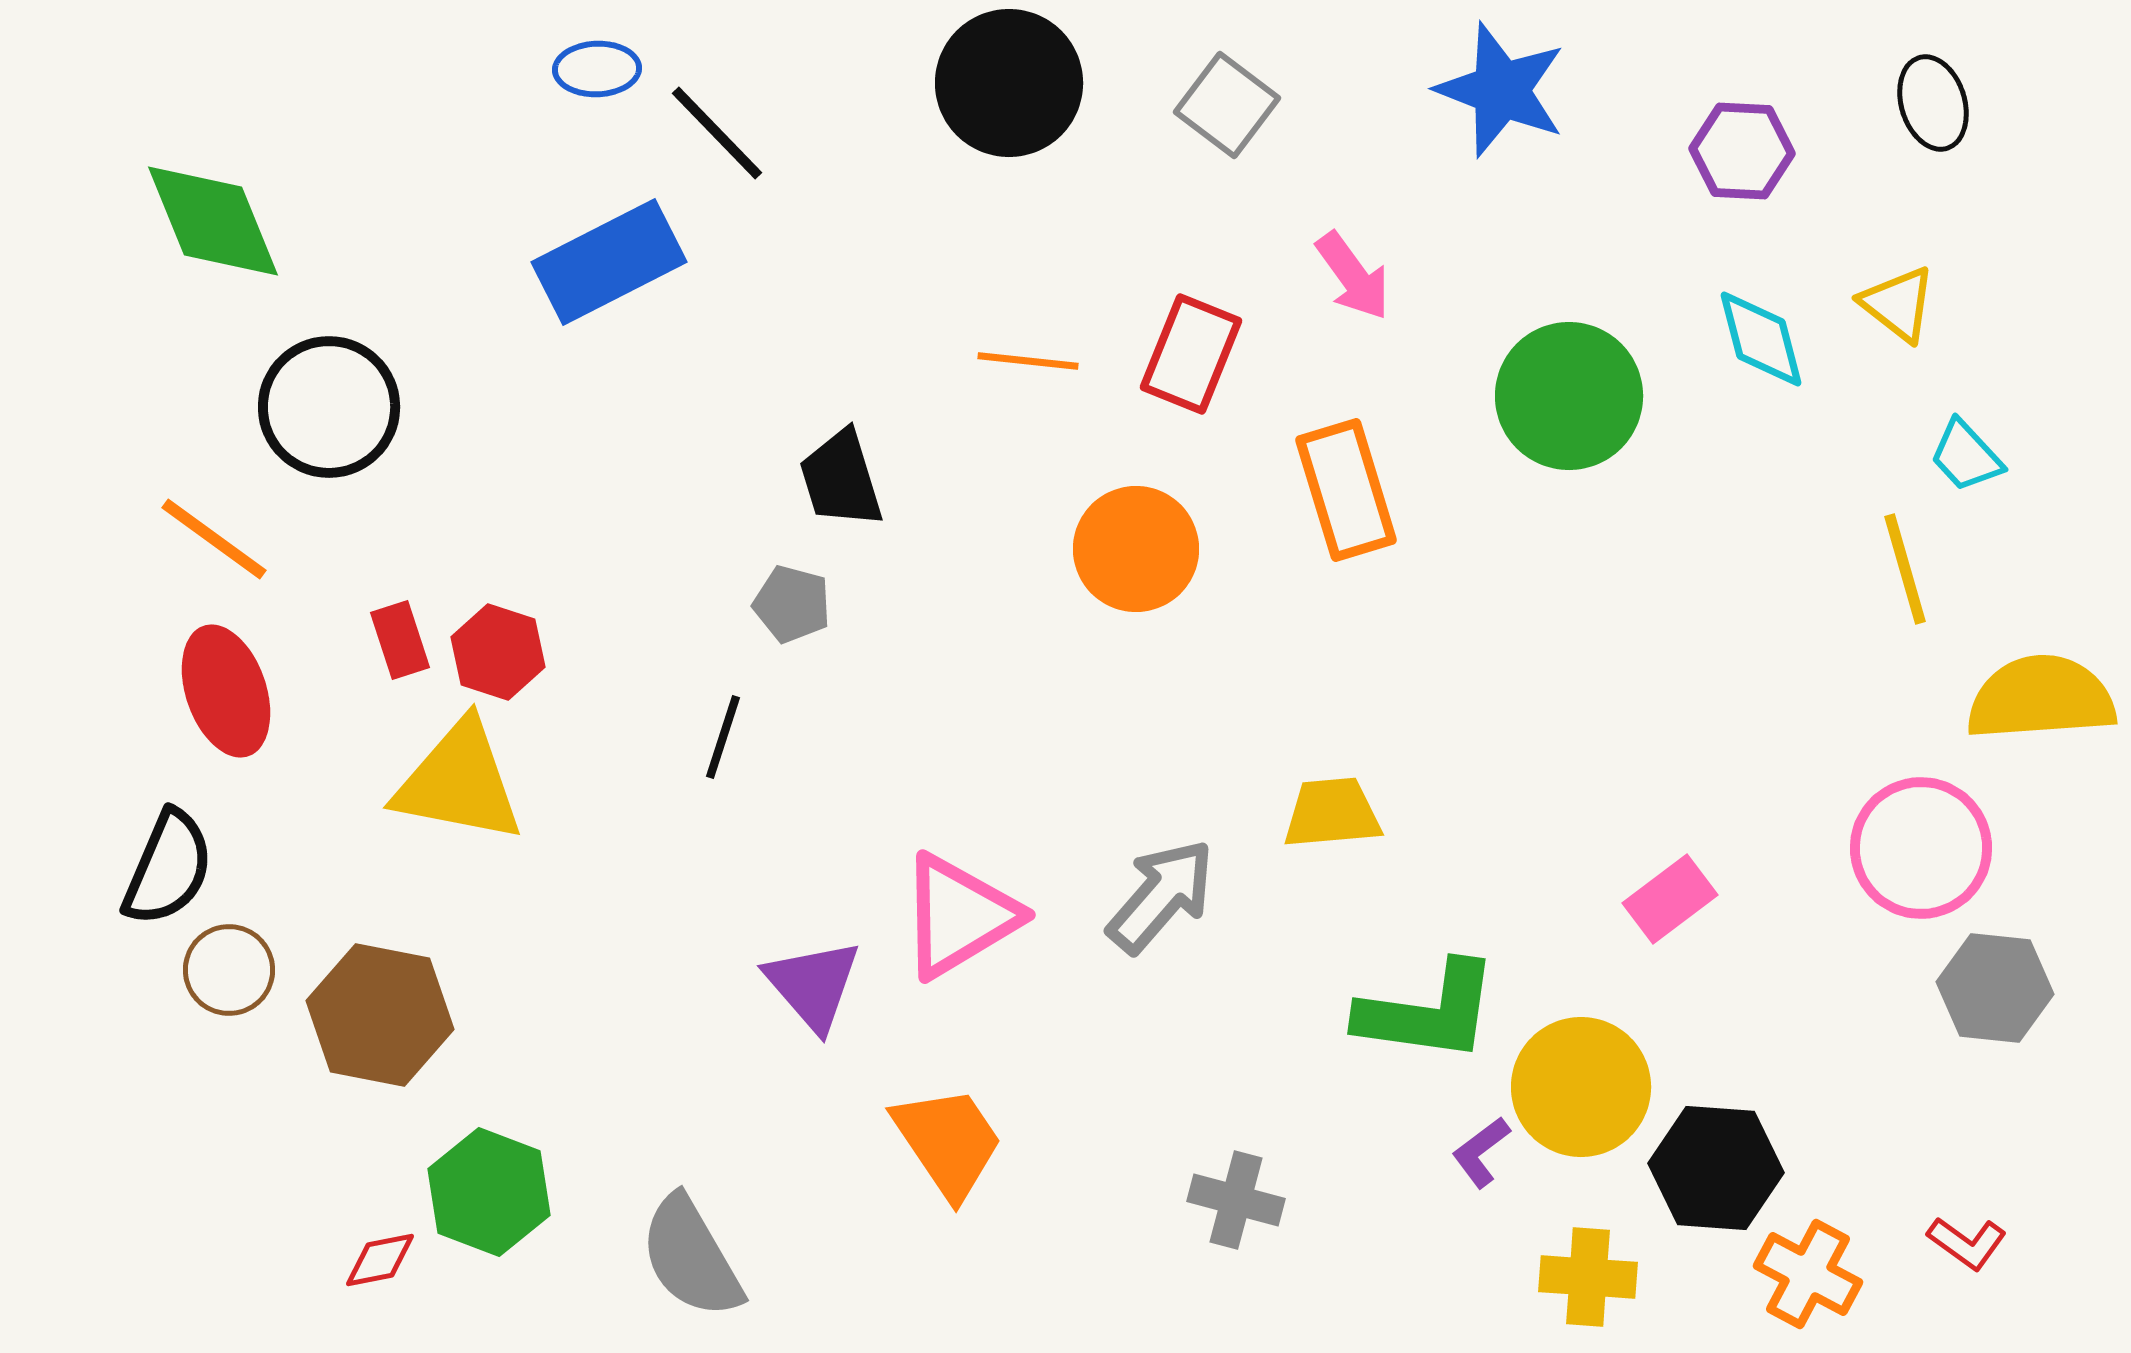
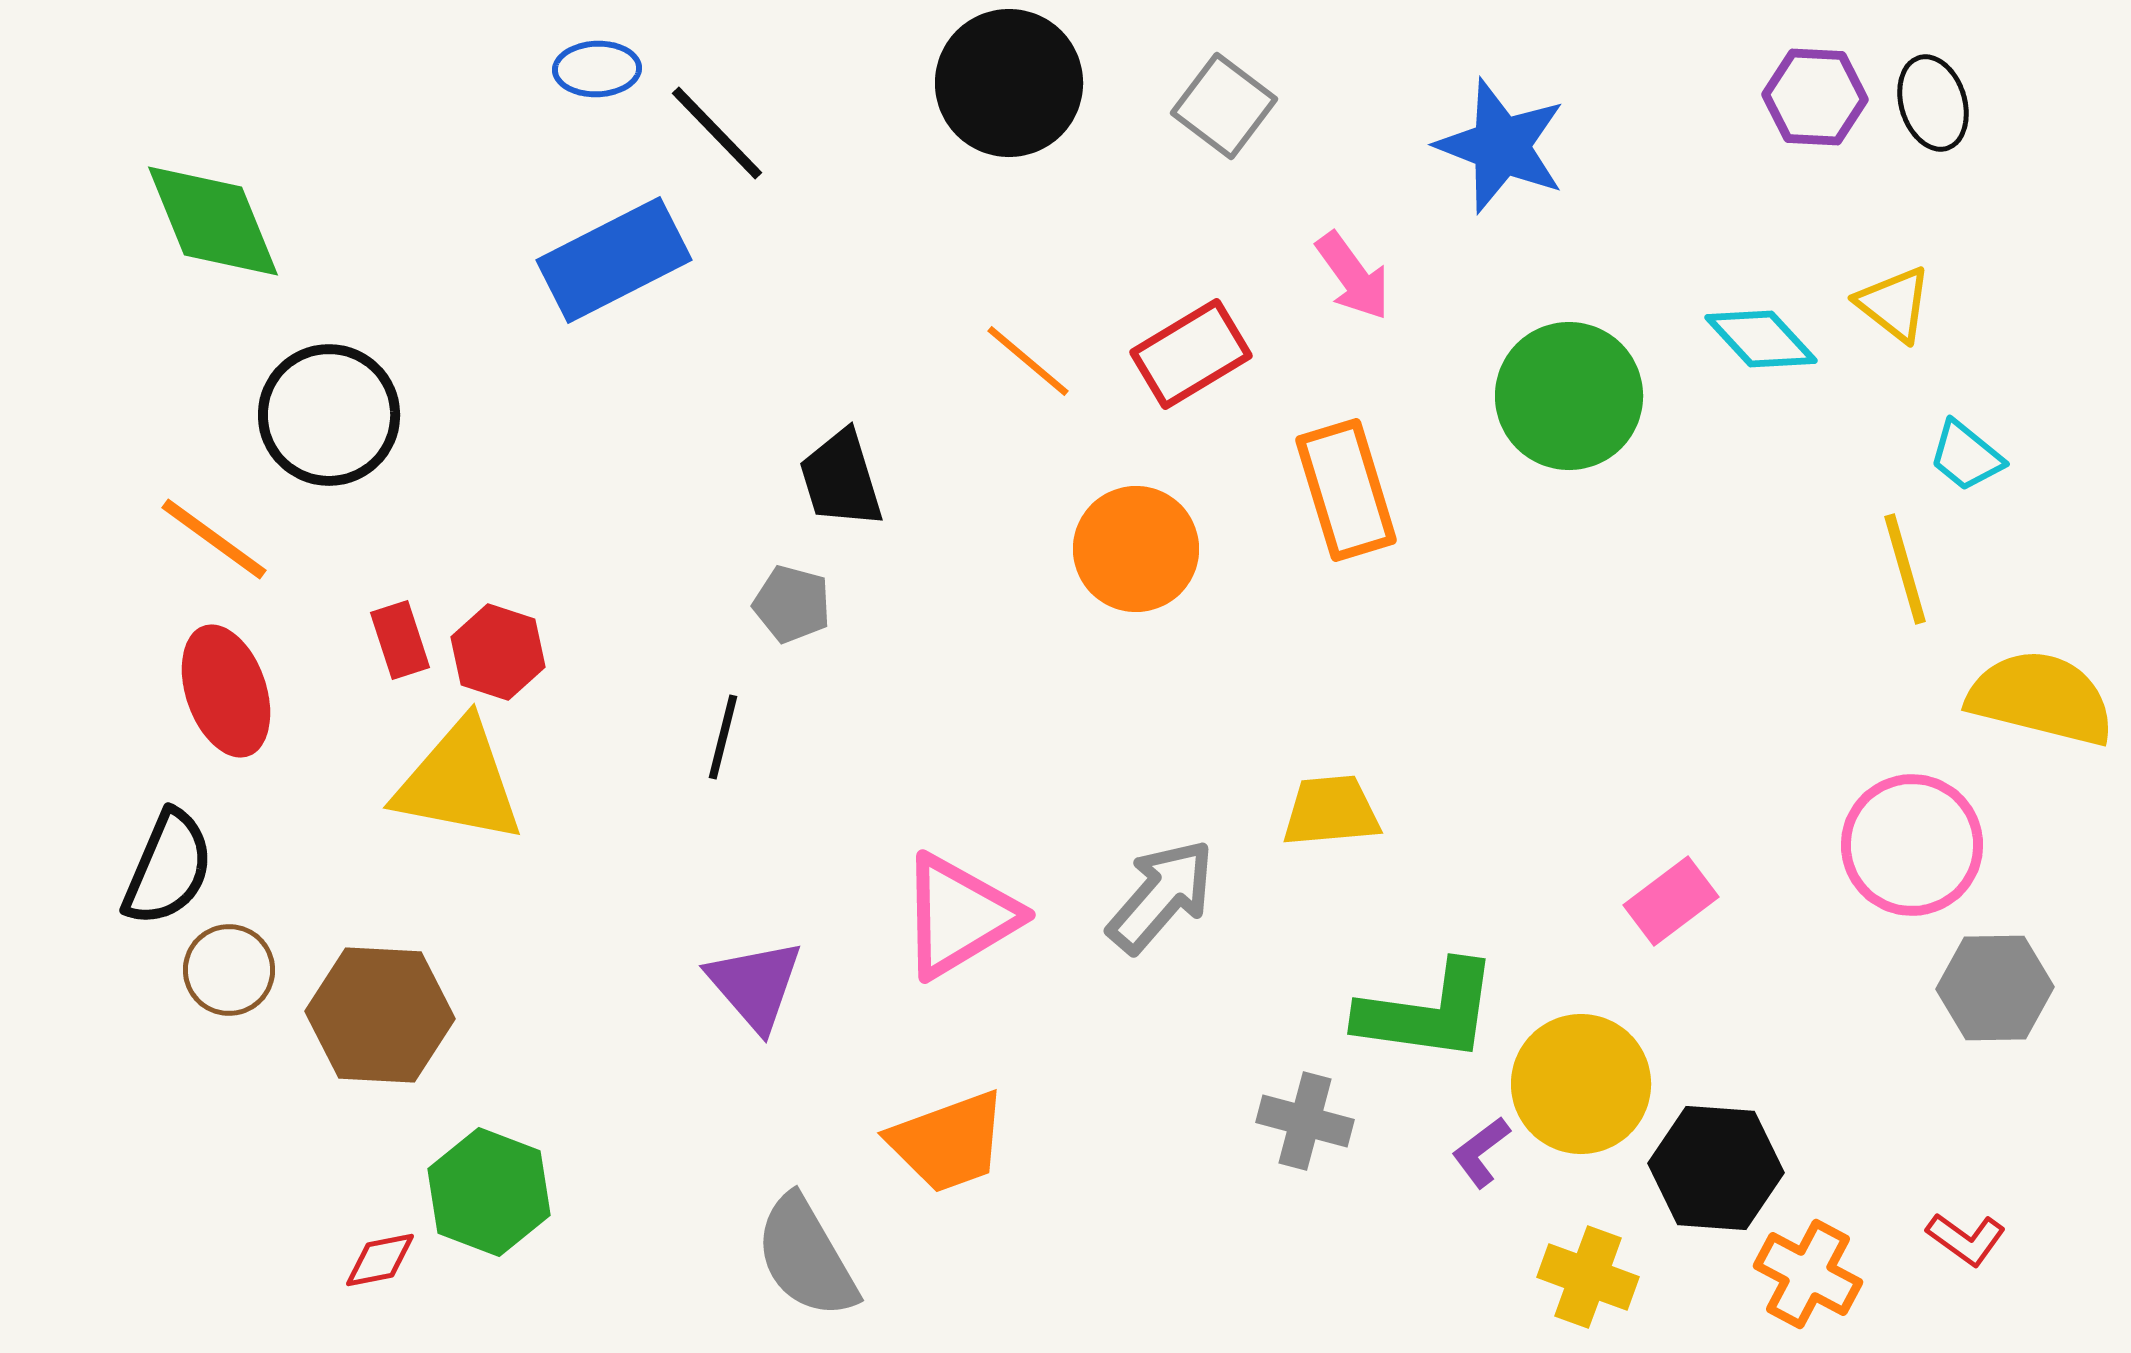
blue star at (1501, 90): moved 56 px down
gray square at (1227, 105): moved 3 px left, 1 px down
purple hexagon at (1742, 151): moved 73 px right, 54 px up
blue rectangle at (609, 262): moved 5 px right, 2 px up
yellow triangle at (1898, 304): moved 4 px left
cyan diamond at (1761, 339): rotated 28 degrees counterclockwise
red rectangle at (1191, 354): rotated 37 degrees clockwise
orange line at (1028, 361): rotated 34 degrees clockwise
black circle at (329, 407): moved 8 px down
cyan trapezoid at (1966, 456): rotated 8 degrees counterclockwise
yellow semicircle at (2041, 698): rotated 18 degrees clockwise
black line at (723, 737): rotated 4 degrees counterclockwise
yellow trapezoid at (1332, 813): moved 1 px left, 2 px up
pink circle at (1921, 848): moved 9 px left, 3 px up
pink rectangle at (1670, 899): moved 1 px right, 2 px down
purple triangle at (813, 985): moved 58 px left
gray hexagon at (1995, 988): rotated 7 degrees counterclockwise
brown hexagon at (380, 1015): rotated 8 degrees counterclockwise
yellow circle at (1581, 1087): moved 3 px up
orange trapezoid at (948, 1142): rotated 104 degrees clockwise
gray cross at (1236, 1200): moved 69 px right, 79 px up
red L-shape at (1967, 1243): moved 1 px left, 4 px up
gray semicircle at (691, 1257): moved 115 px right
yellow cross at (1588, 1277): rotated 16 degrees clockwise
